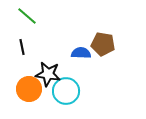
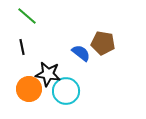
brown pentagon: moved 1 px up
blue semicircle: rotated 36 degrees clockwise
